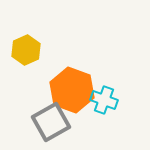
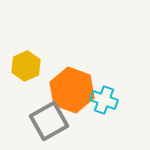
yellow hexagon: moved 16 px down
gray square: moved 2 px left, 1 px up
